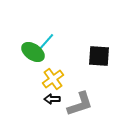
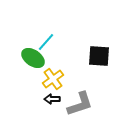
green ellipse: moved 6 px down
